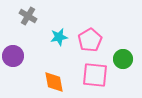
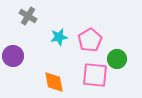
green circle: moved 6 px left
